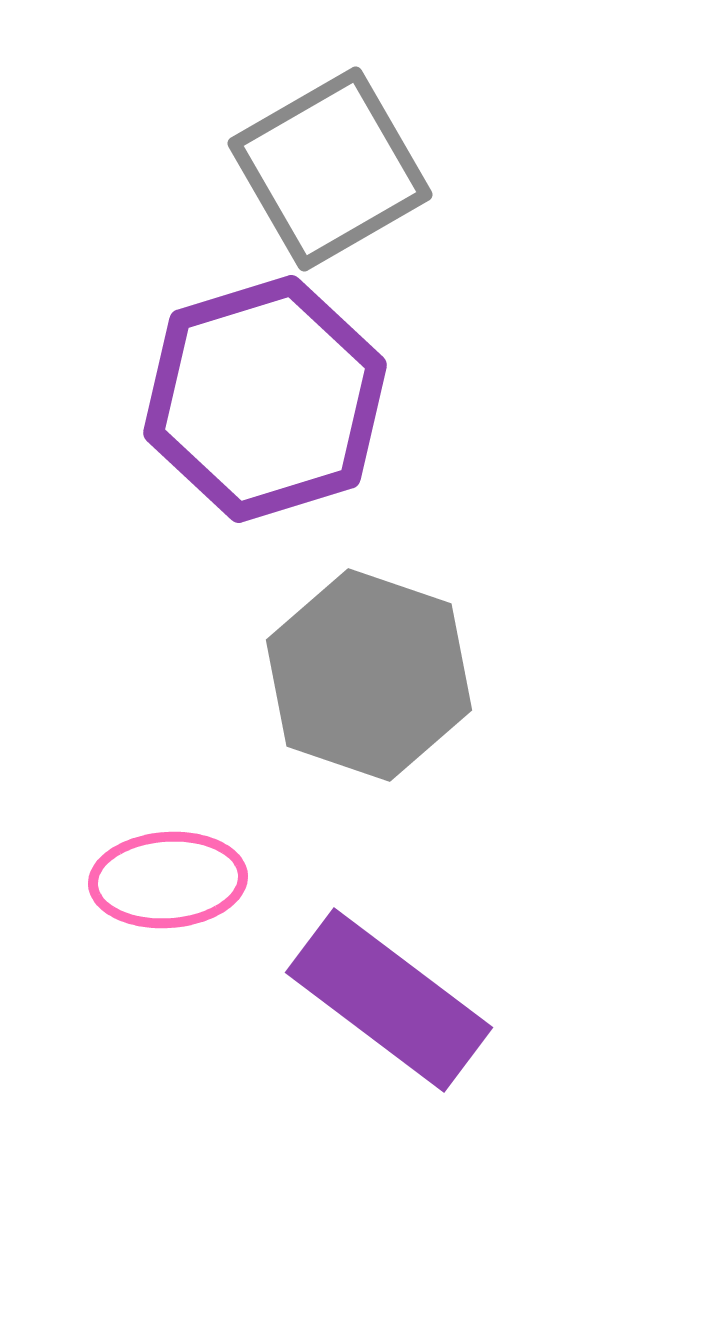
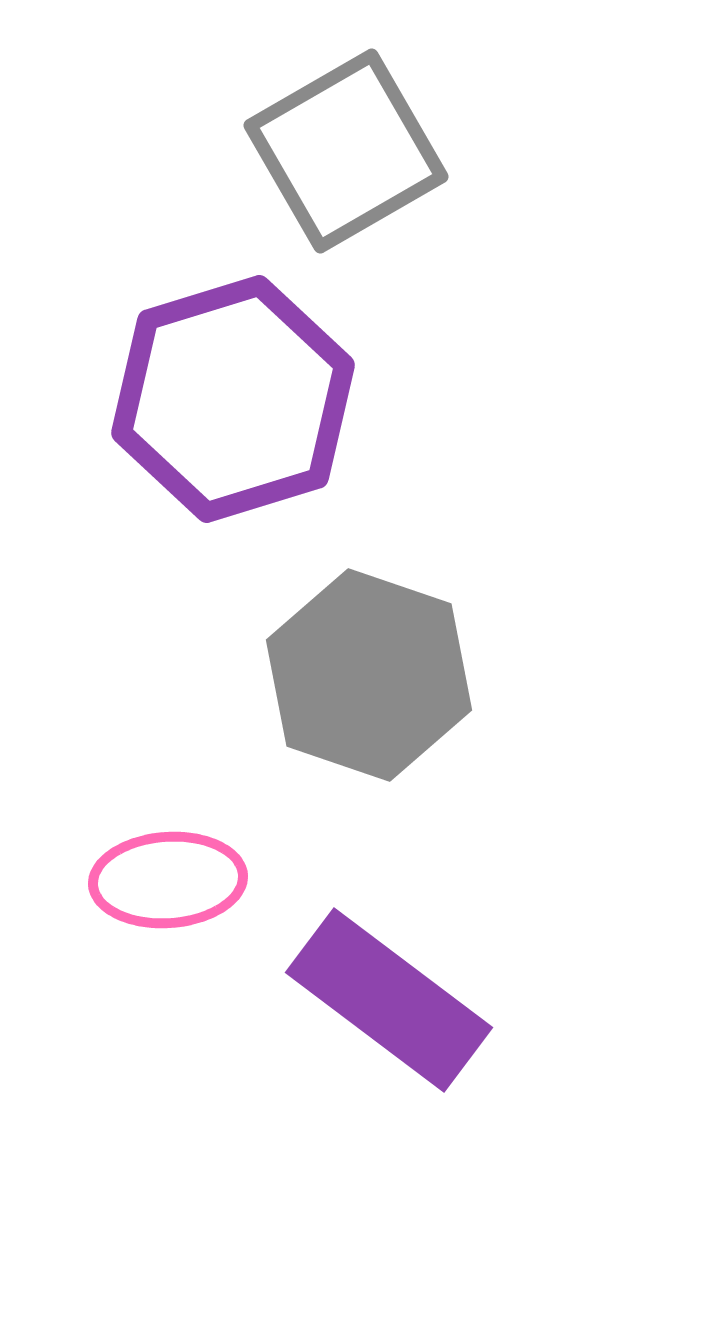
gray square: moved 16 px right, 18 px up
purple hexagon: moved 32 px left
